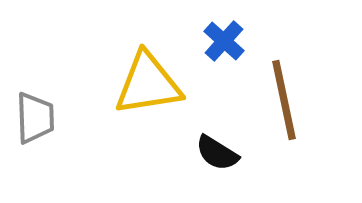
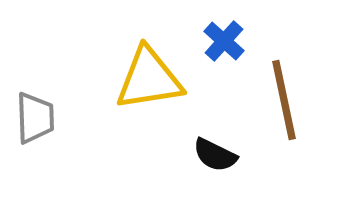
yellow triangle: moved 1 px right, 5 px up
black semicircle: moved 2 px left, 2 px down; rotated 6 degrees counterclockwise
